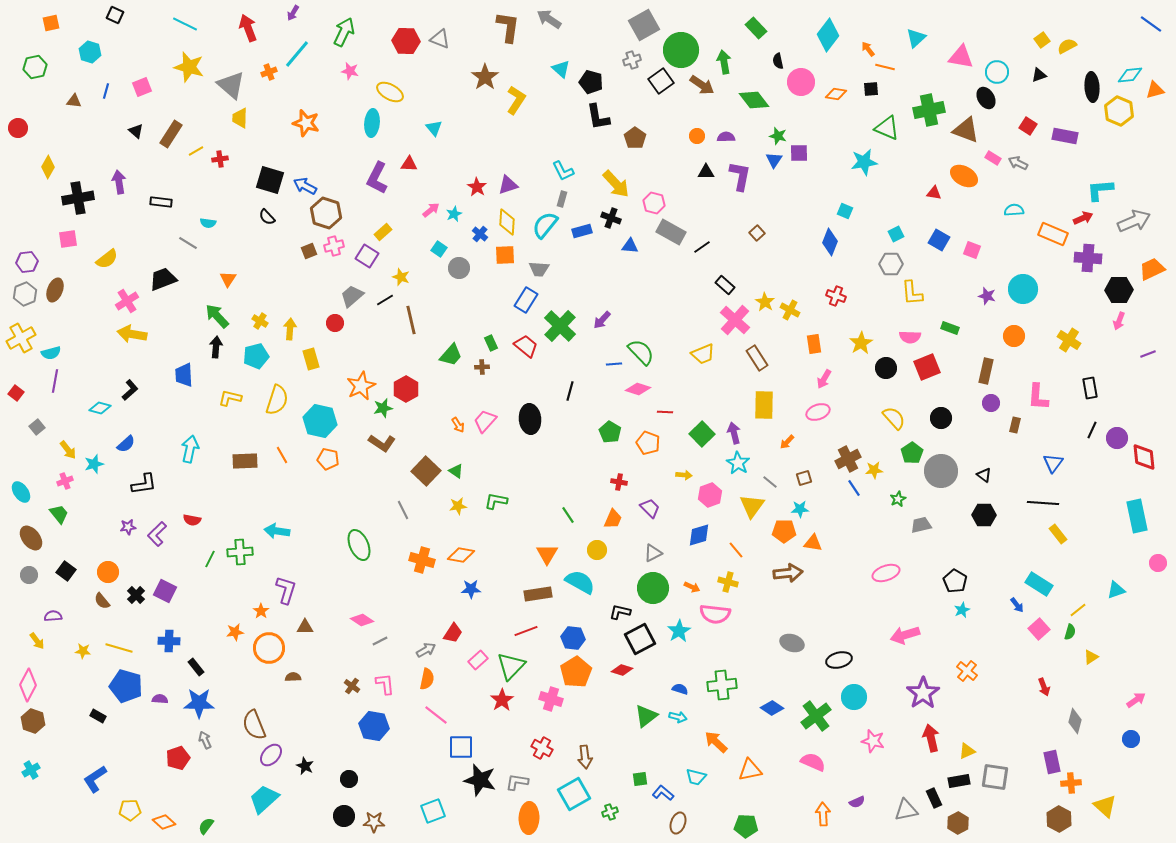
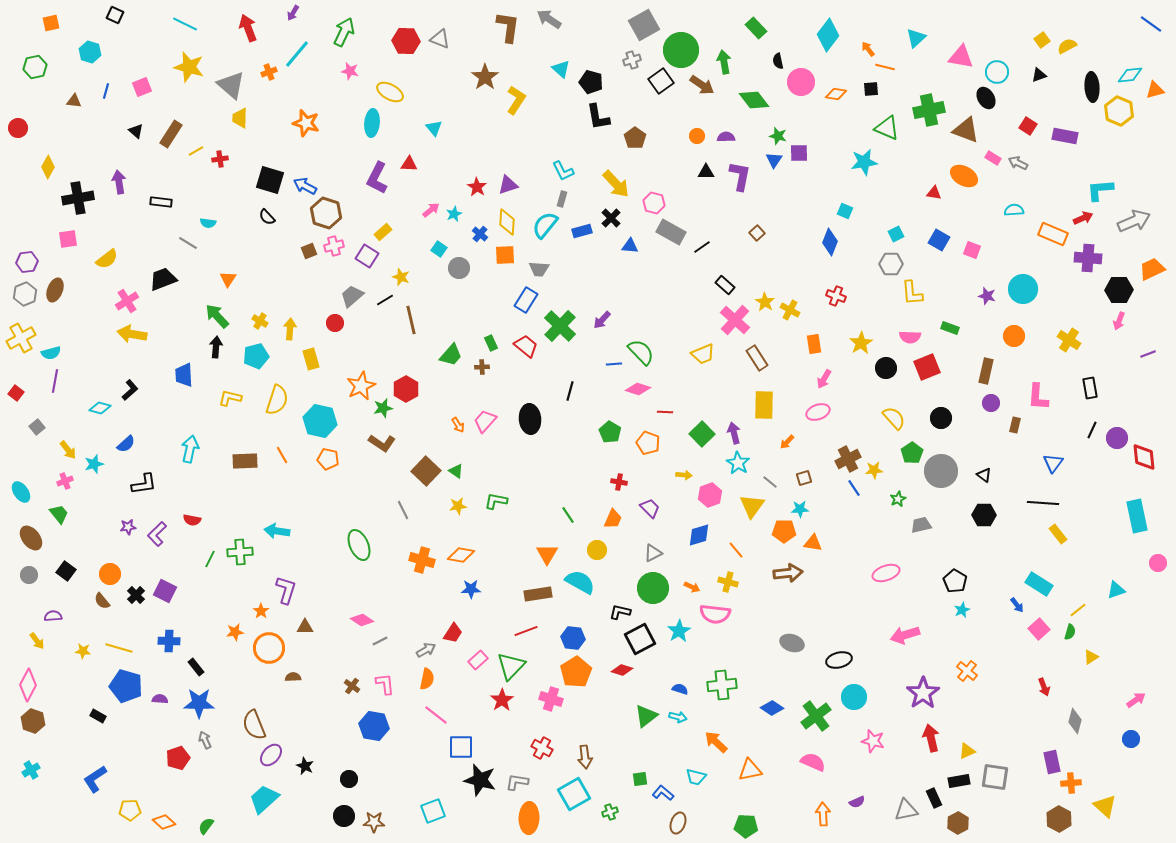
black cross at (611, 218): rotated 24 degrees clockwise
orange circle at (108, 572): moved 2 px right, 2 px down
